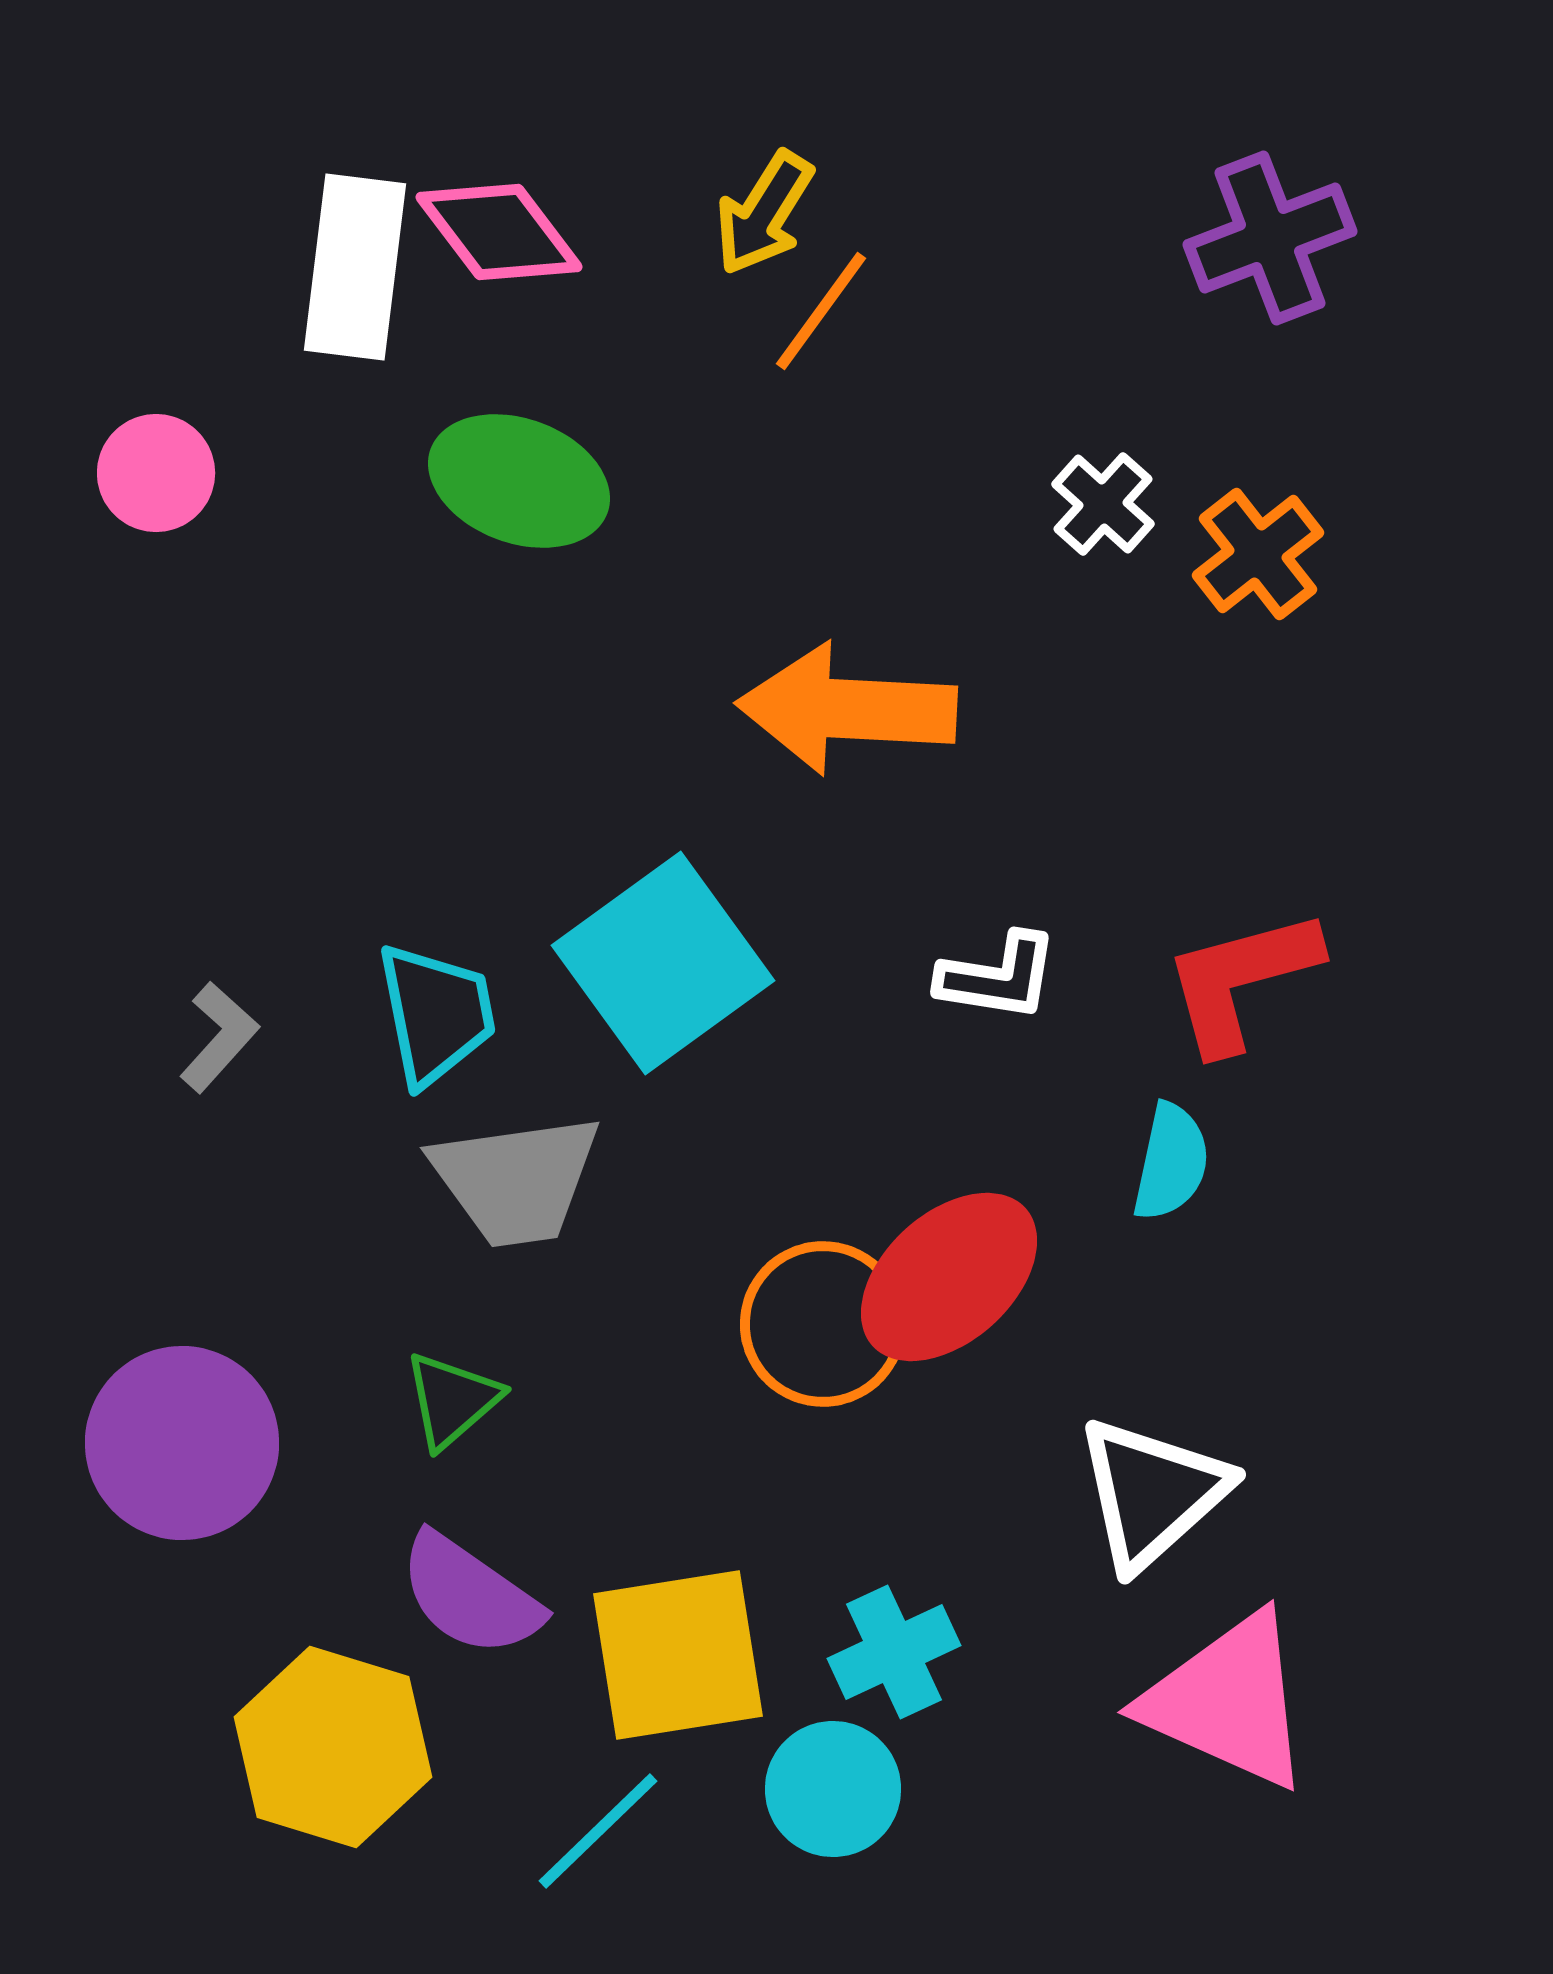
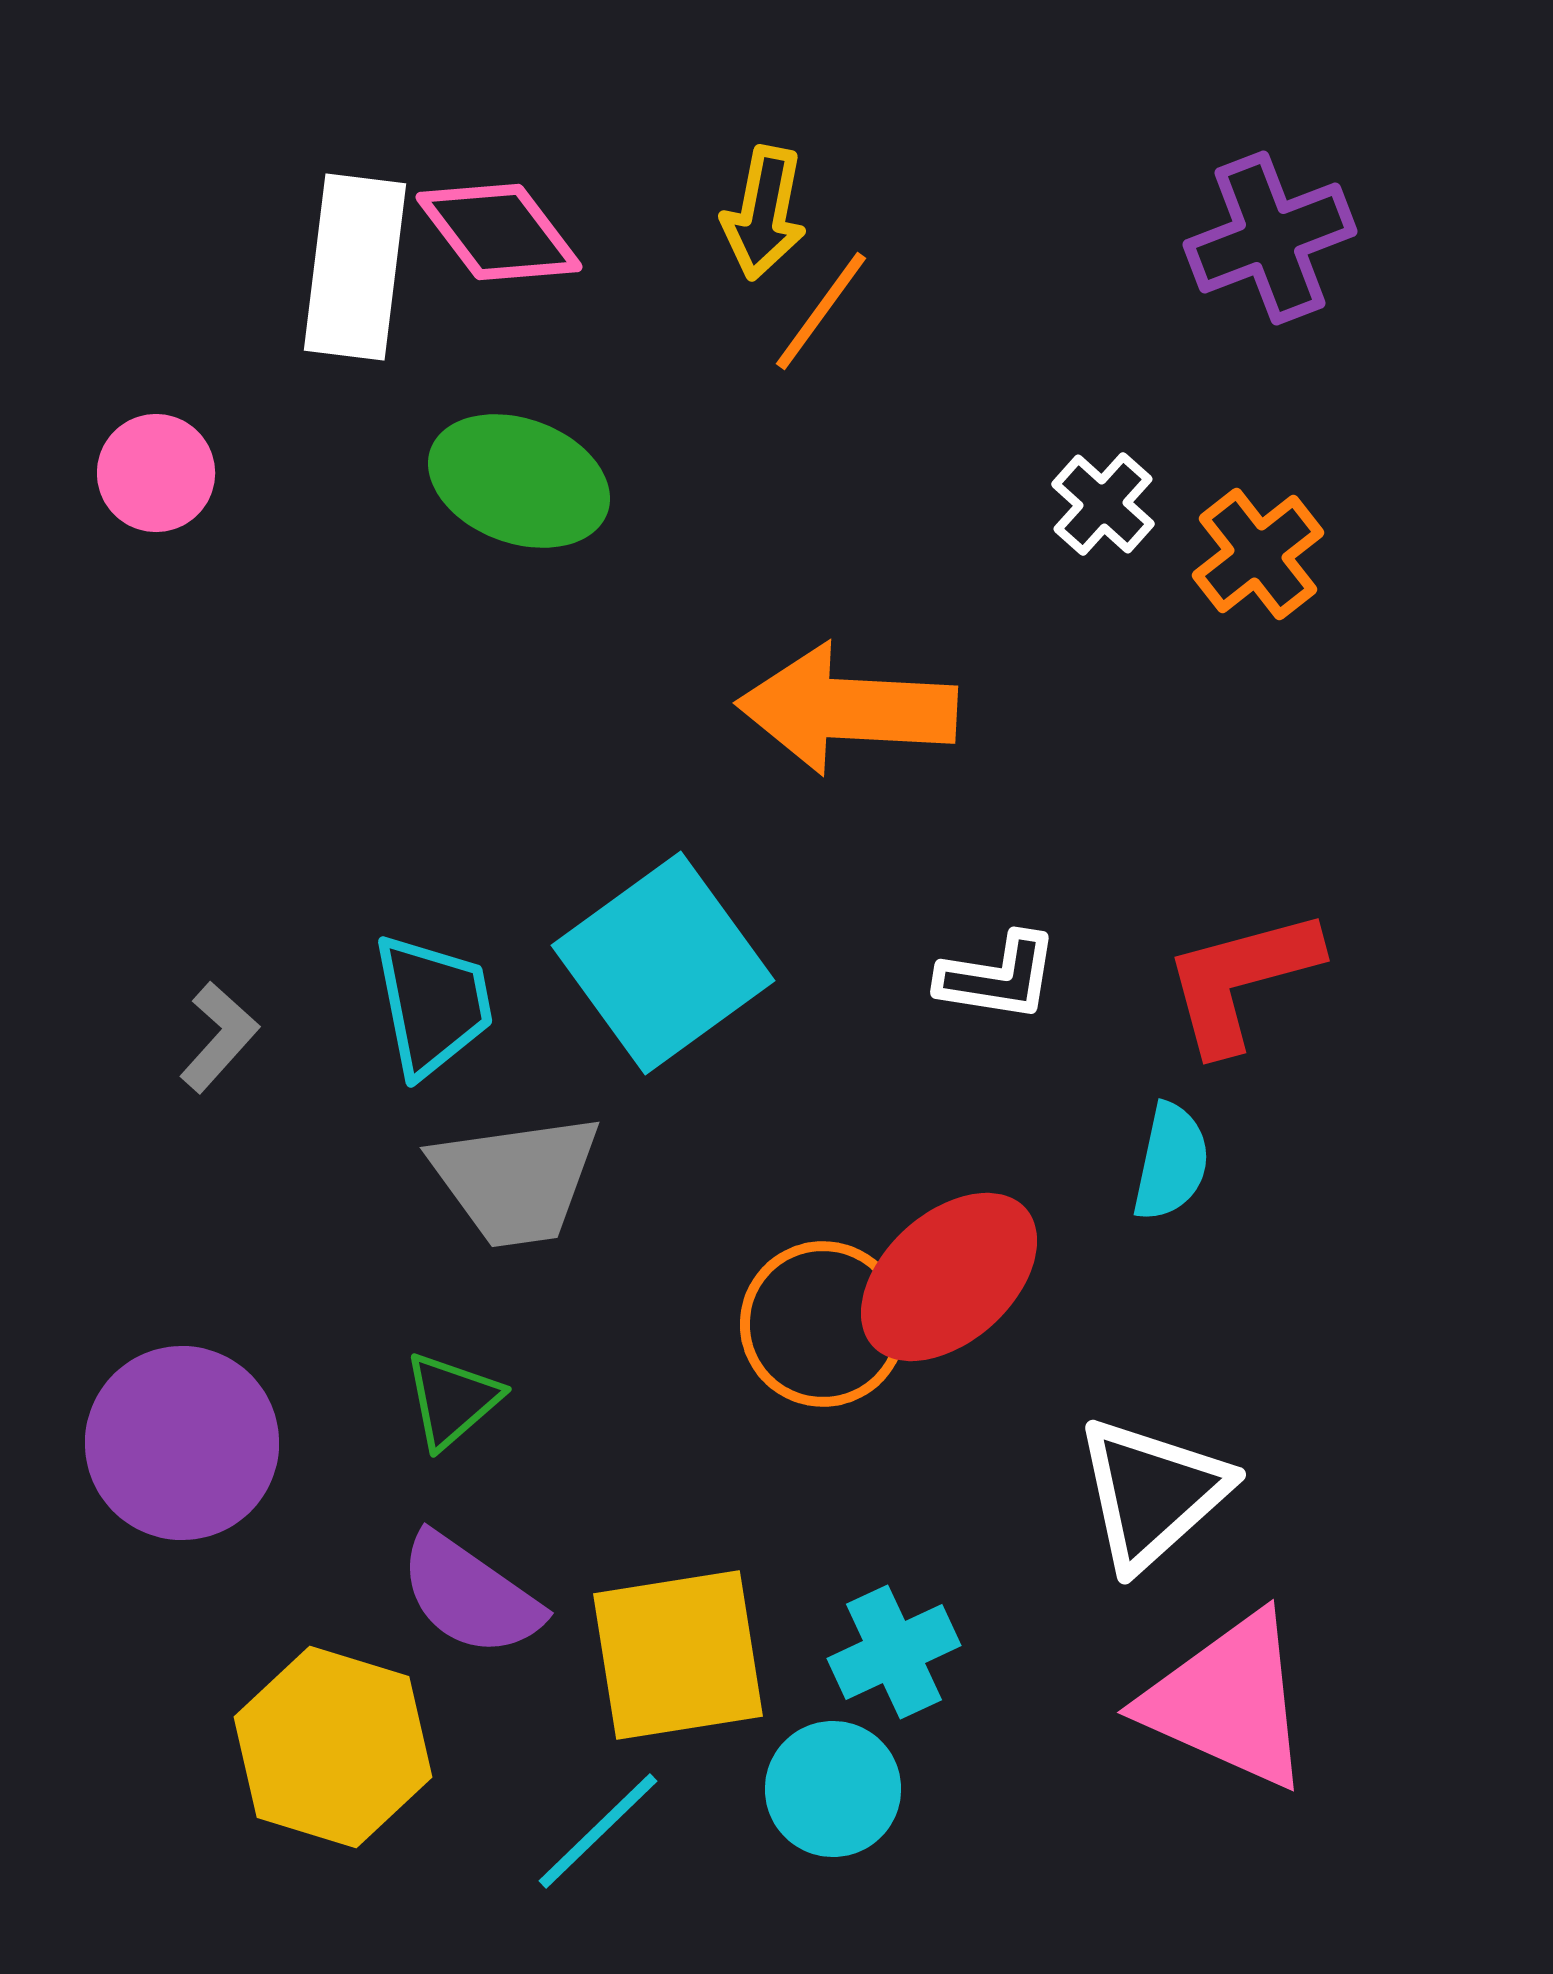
yellow arrow: rotated 21 degrees counterclockwise
cyan trapezoid: moved 3 px left, 9 px up
